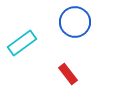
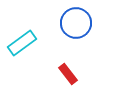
blue circle: moved 1 px right, 1 px down
